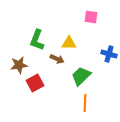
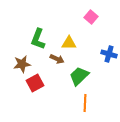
pink square: rotated 32 degrees clockwise
green L-shape: moved 1 px right, 1 px up
brown star: moved 3 px right, 1 px up
green trapezoid: moved 2 px left
